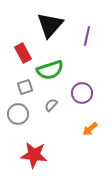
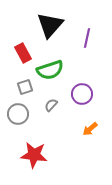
purple line: moved 2 px down
purple circle: moved 1 px down
